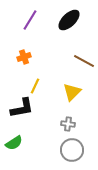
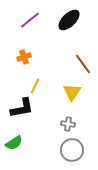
purple line: rotated 20 degrees clockwise
brown line: moved 1 px left, 3 px down; rotated 25 degrees clockwise
yellow triangle: rotated 12 degrees counterclockwise
